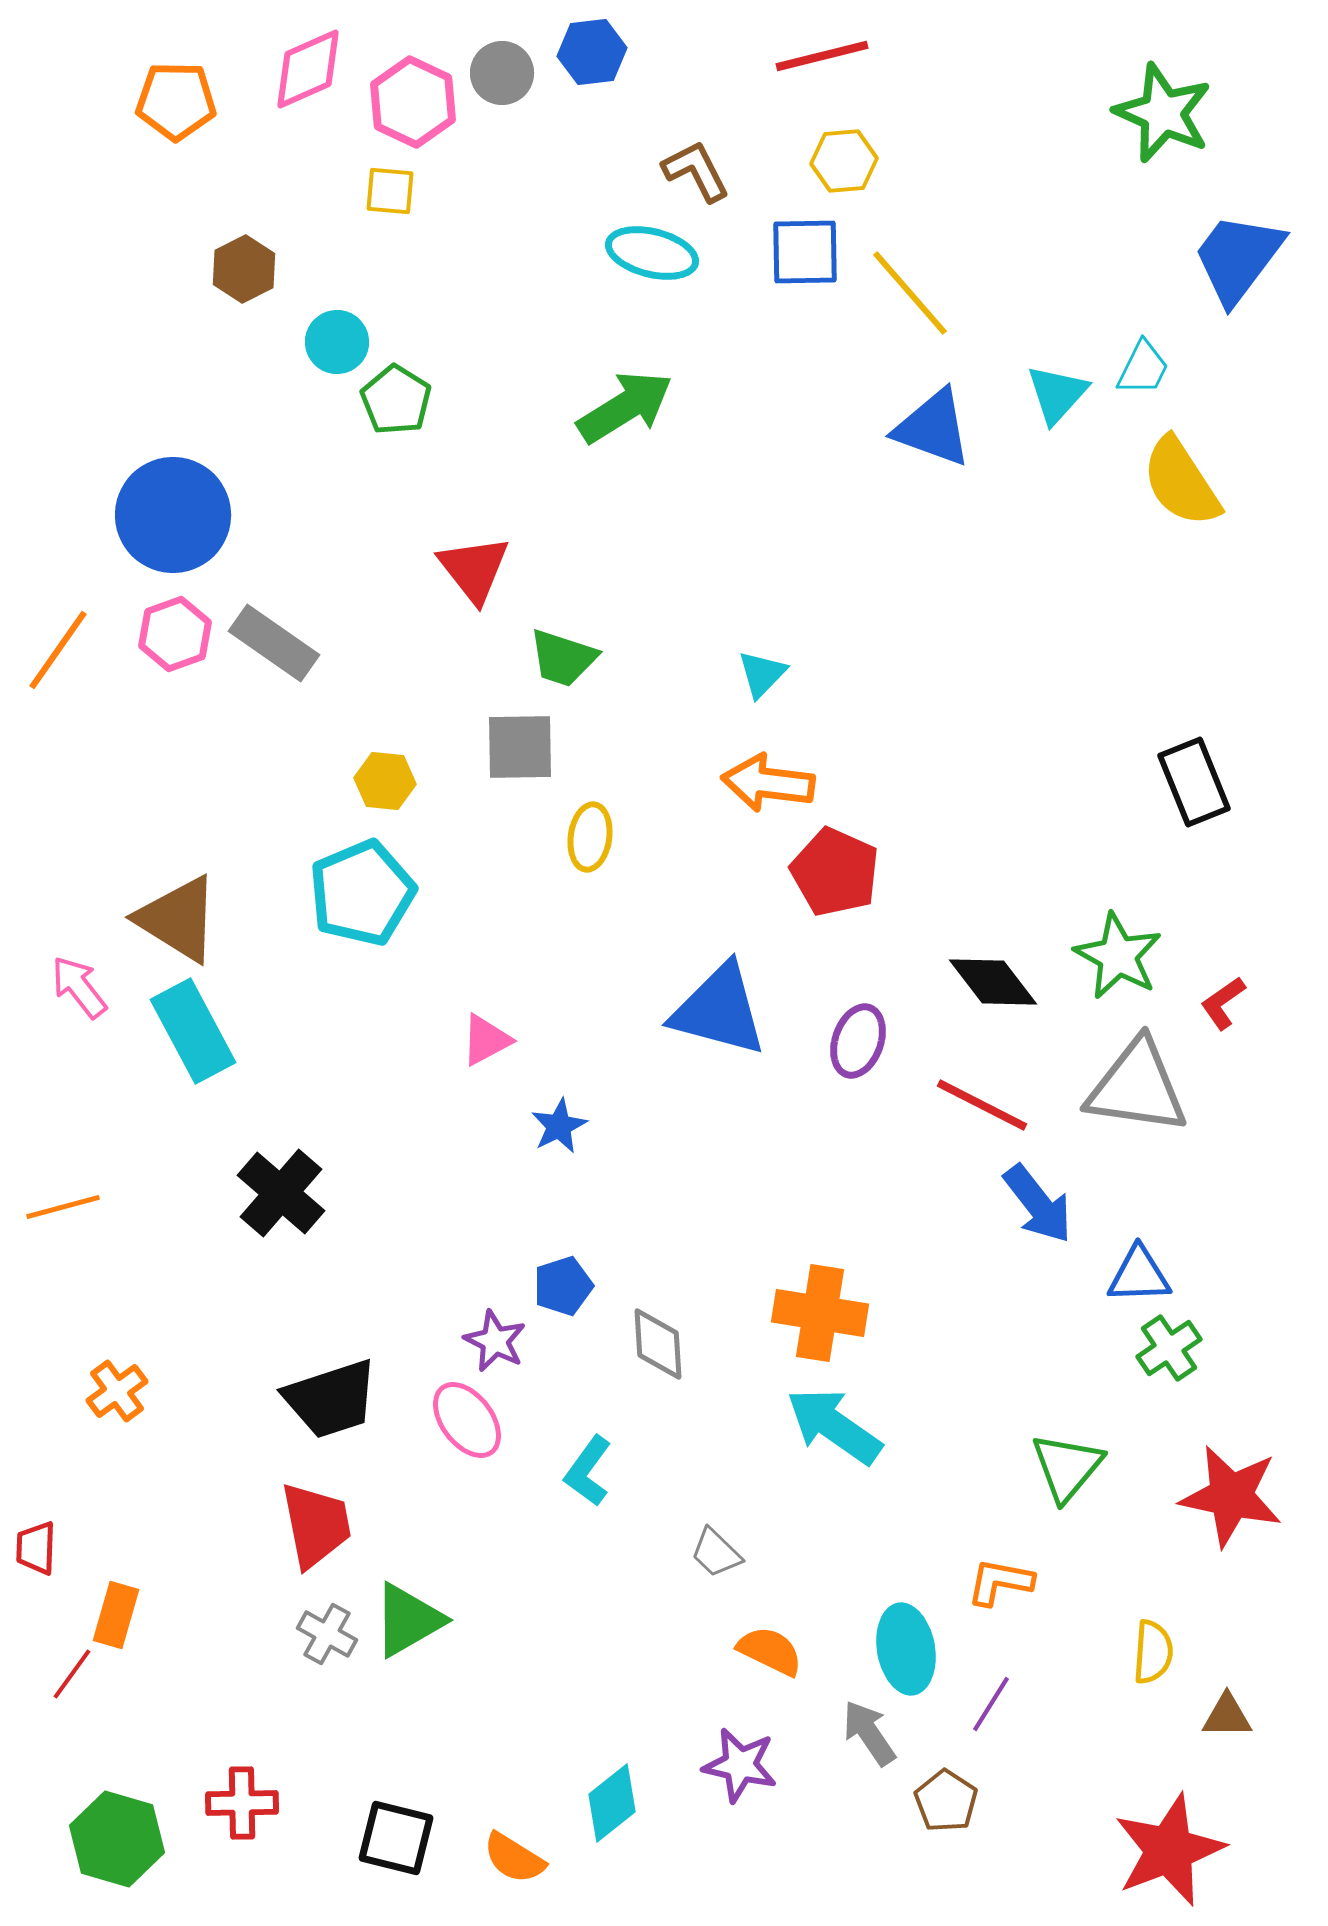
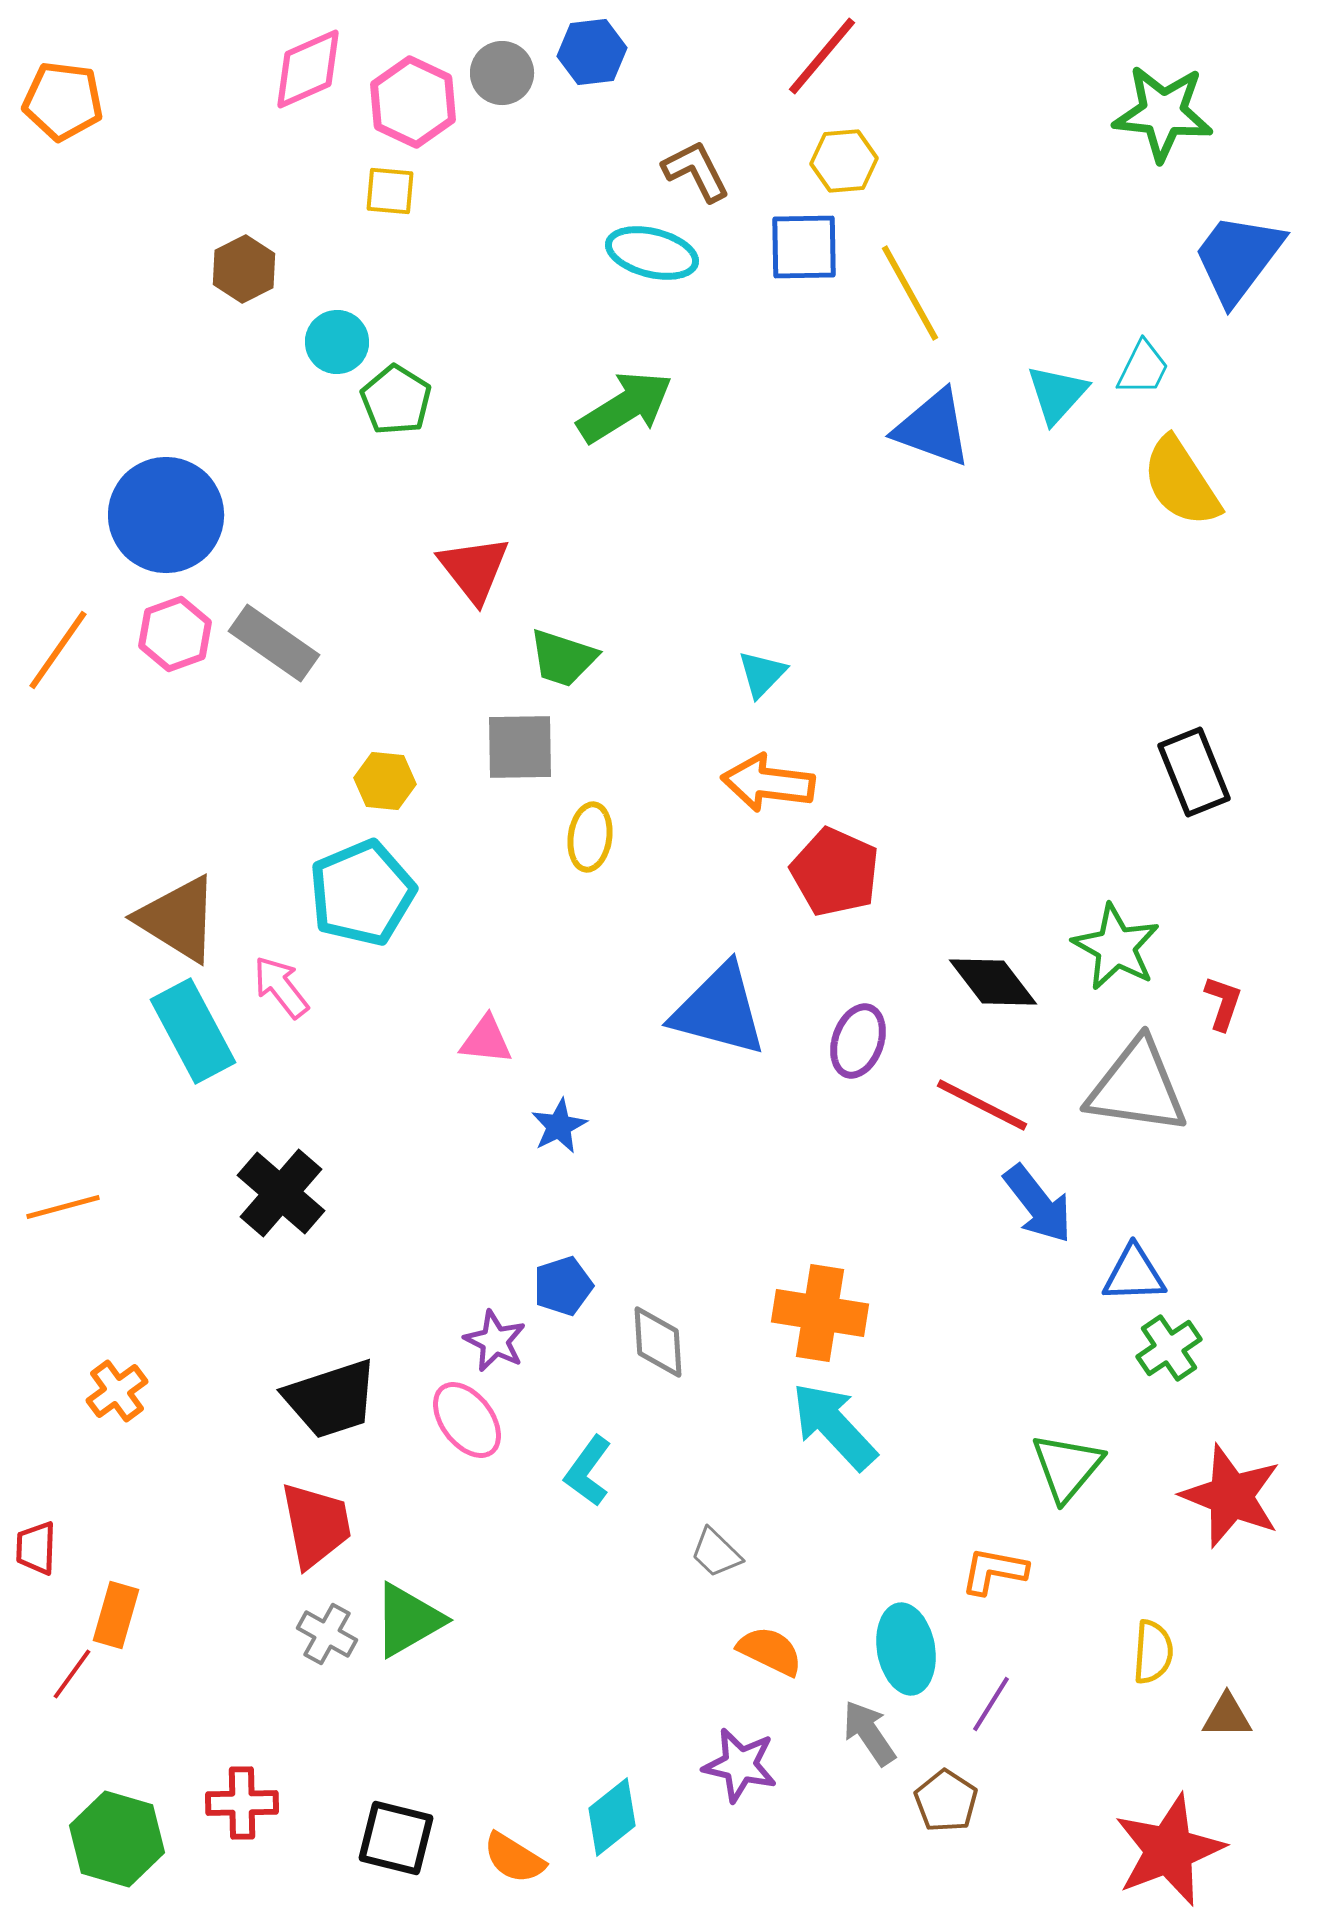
red line at (822, 56): rotated 36 degrees counterclockwise
orange pentagon at (176, 101): moved 113 px left; rotated 6 degrees clockwise
green star at (1163, 113): rotated 18 degrees counterclockwise
blue square at (805, 252): moved 1 px left, 5 px up
yellow line at (910, 293): rotated 12 degrees clockwise
blue circle at (173, 515): moved 7 px left
black rectangle at (1194, 782): moved 10 px up
green star at (1118, 956): moved 2 px left, 9 px up
pink arrow at (79, 987): moved 202 px right
red L-shape at (1223, 1003): rotated 144 degrees clockwise
pink triangle at (486, 1040): rotated 34 degrees clockwise
blue triangle at (1139, 1275): moved 5 px left, 1 px up
gray diamond at (658, 1344): moved 2 px up
cyan arrow at (834, 1426): rotated 12 degrees clockwise
red star at (1231, 1496): rotated 10 degrees clockwise
orange L-shape at (1000, 1582): moved 6 px left, 11 px up
cyan diamond at (612, 1803): moved 14 px down
